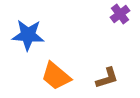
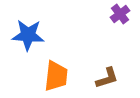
orange trapezoid: rotated 124 degrees counterclockwise
